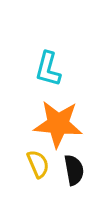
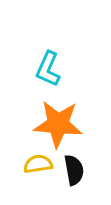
cyan L-shape: rotated 9 degrees clockwise
yellow semicircle: rotated 76 degrees counterclockwise
